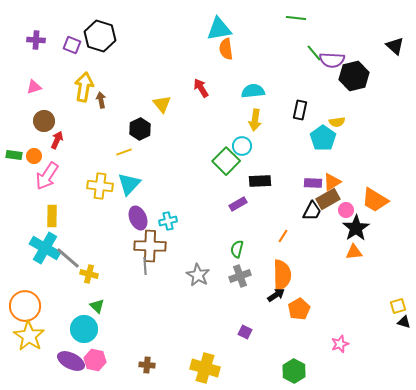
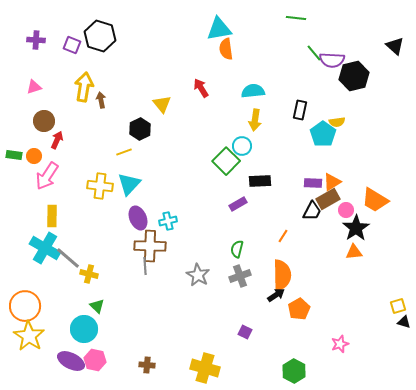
cyan pentagon at (323, 138): moved 4 px up
